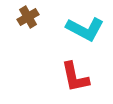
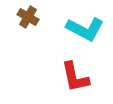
brown cross: rotated 30 degrees counterclockwise
